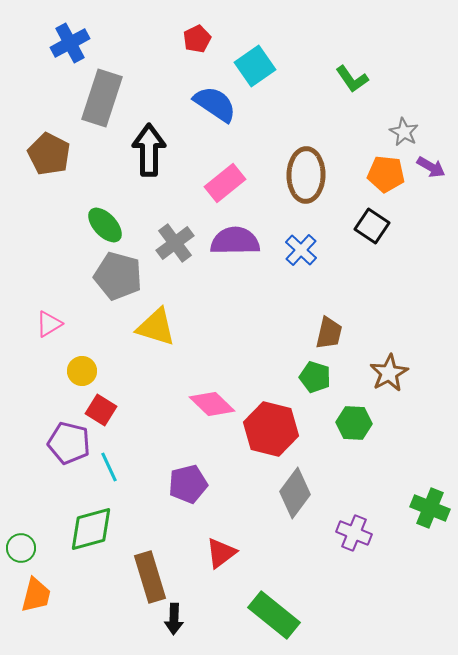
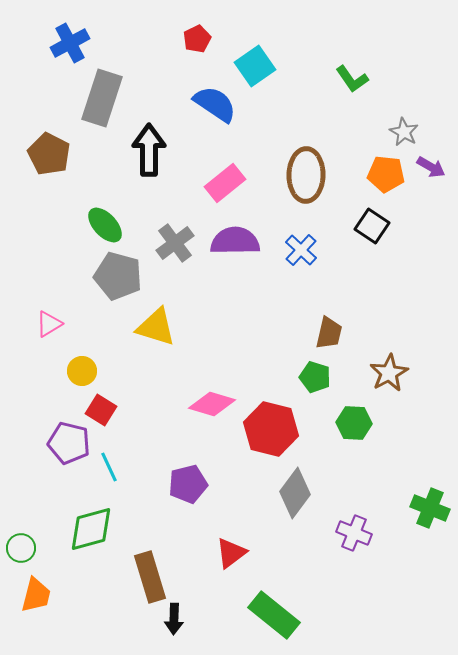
pink diamond at (212, 404): rotated 27 degrees counterclockwise
red triangle at (221, 553): moved 10 px right
